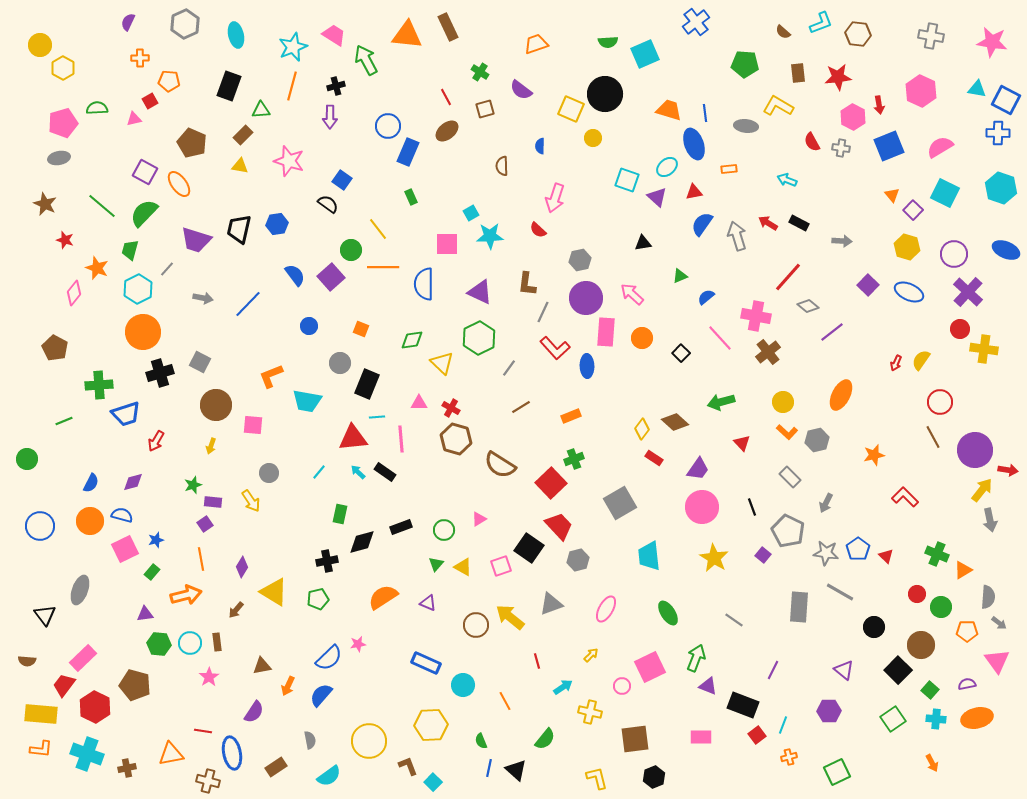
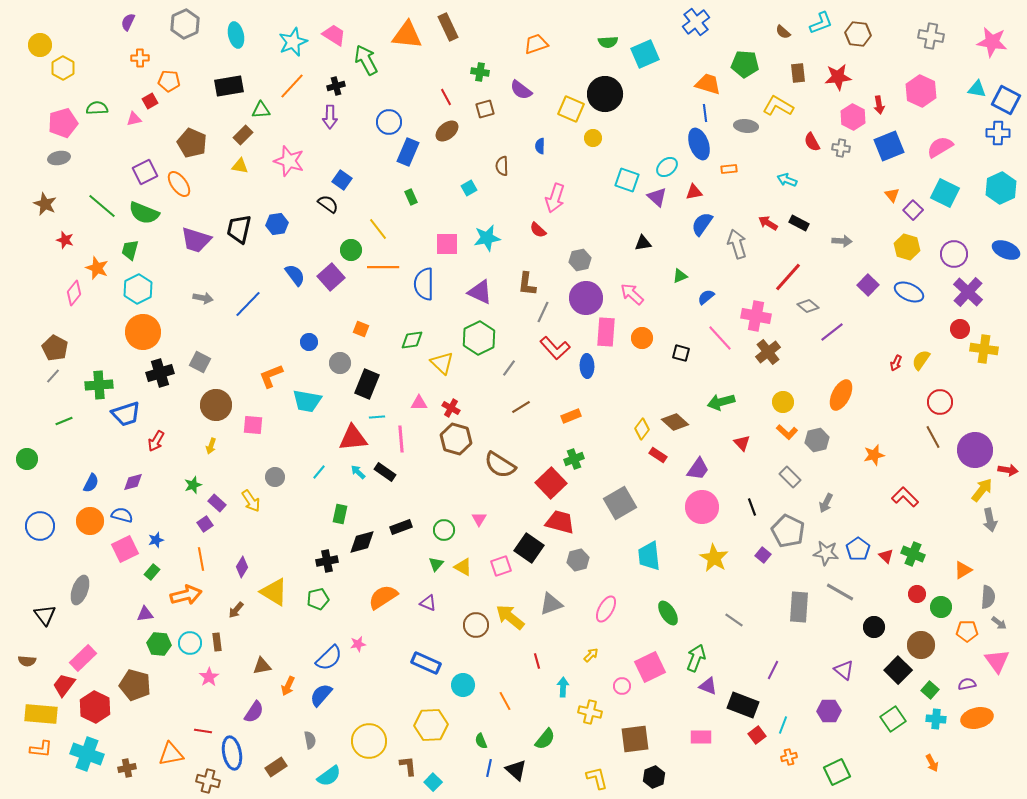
cyan star at (293, 47): moved 5 px up
green cross at (480, 72): rotated 24 degrees counterclockwise
black rectangle at (229, 86): rotated 60 degrees clockwise
orange line at (292, 86): rotated 28 degrees clockwise
orange trapezoid at (669, 110): moved 39 px right, 26 px up
blue circle at (388, 126): moved 1 px right, 4 px up
blue ellipse at (694, 144): moved 5 px right
purple square at (145, 172): rotated 35 degrees clockwise
cyan hexagon at (1001, 188): rotated 16 degrees clockwise
green semicircle at (144, 213): rotated 112 degrees counterclockwise
cyan square at (471, 213): moved 2 px left, 25 px up
cyan star at (490, 236): moved 3 px left, 2 px down; rotated 8 degrees counterclockwise
gray arrow at (737, 236): moved 8 px down
gray line at (167, 269): moved 114 px left, 107 px down
blue circle at (309, 326): moved 16 px down
black square at (681, 353): rotated 30 degrees counterclockwise
red rectangle at (654, 458): moved 4 px right, 3 px up
gray circle at (269, 473): moved 6 px right, 4 px down
purple rectangle at (213, 502): moved 4 px right, 1 px down; rotated 36 degrees clockwise
pink triangle at (479, 519): rotated 28 degrees counterclockwise
red trapezoid at (559, 526): moved 1 px right, 4 px up; rotated 32 degrees counterclockwise
green cross at (937, 554): moved 24 px left
cyan arrow at (563, 687): rotated 54 degrees counterclockwise
brown L-shape at (408, 766): rotated 15 degrees clockwise
